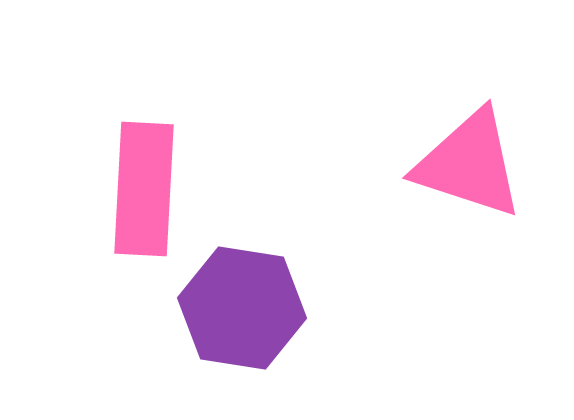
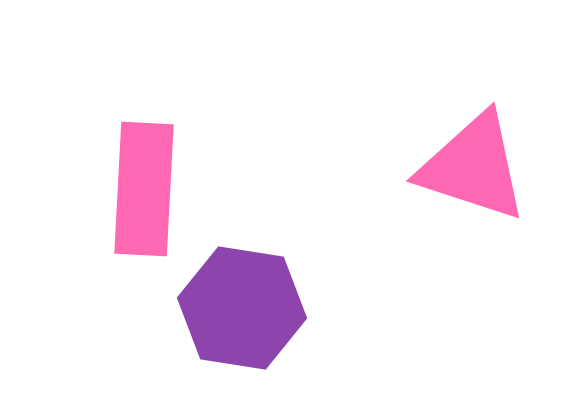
pink triangle: moved 4 px right, 3 px down
